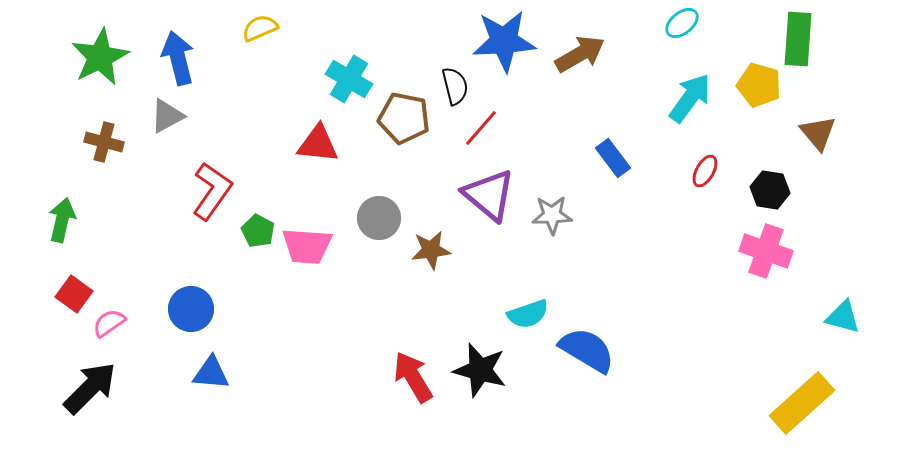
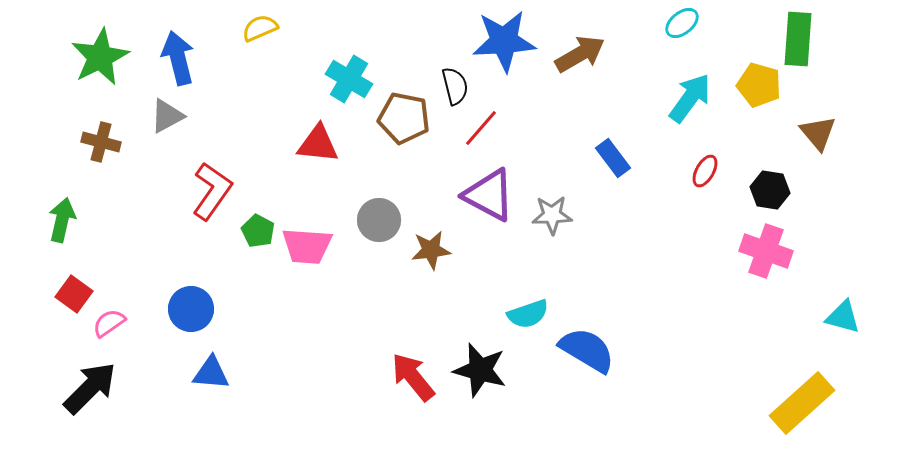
brown cross: moved 3 px left
purple triangle: rotated 12 degrees counterclockwise
gray circle: moved 2 px down
red arrow: rotated 8 degrees counterclockwise
